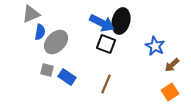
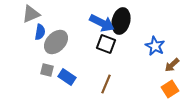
orange square: moved 3 px up
